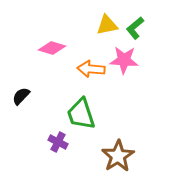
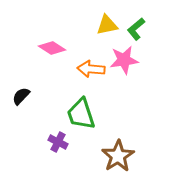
green L-shape: moved 1 px right, 1 px down
pink diamond: rotated 16 degrees clockwise
pink star: rotated 12 degrees counterclockwise
